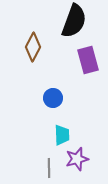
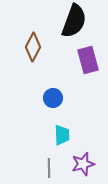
purple star: moved 6 px right, 5 px down
